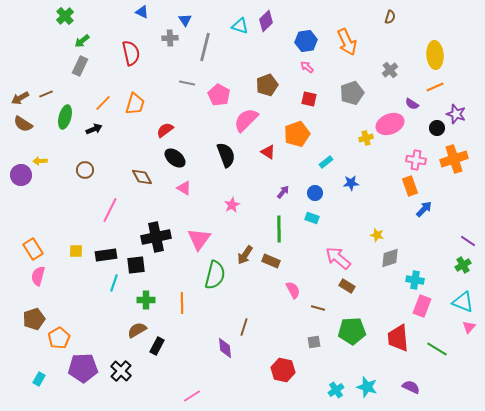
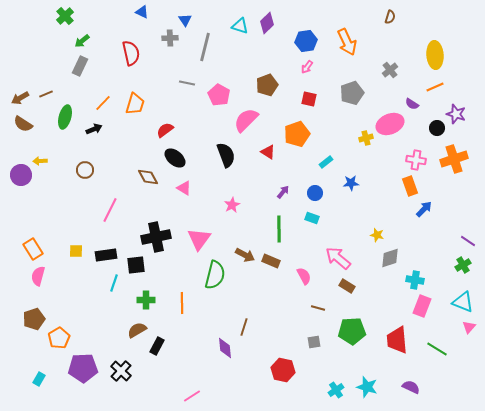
purple diamond at (266, 21): moved 1 px right, 2 px down
pink arrow at (307, 67): rotated 96 degrees counterclockwise
brown diamond at (142, 177): moved 6 px right
brown arrow at (245, 255): rotated 96 degrees counterclockwise
pink semicircle at (293, 290): moved 11 px right, 14 px up
red trapezoid at (398, 338): moved 1 px left, 2 px down
